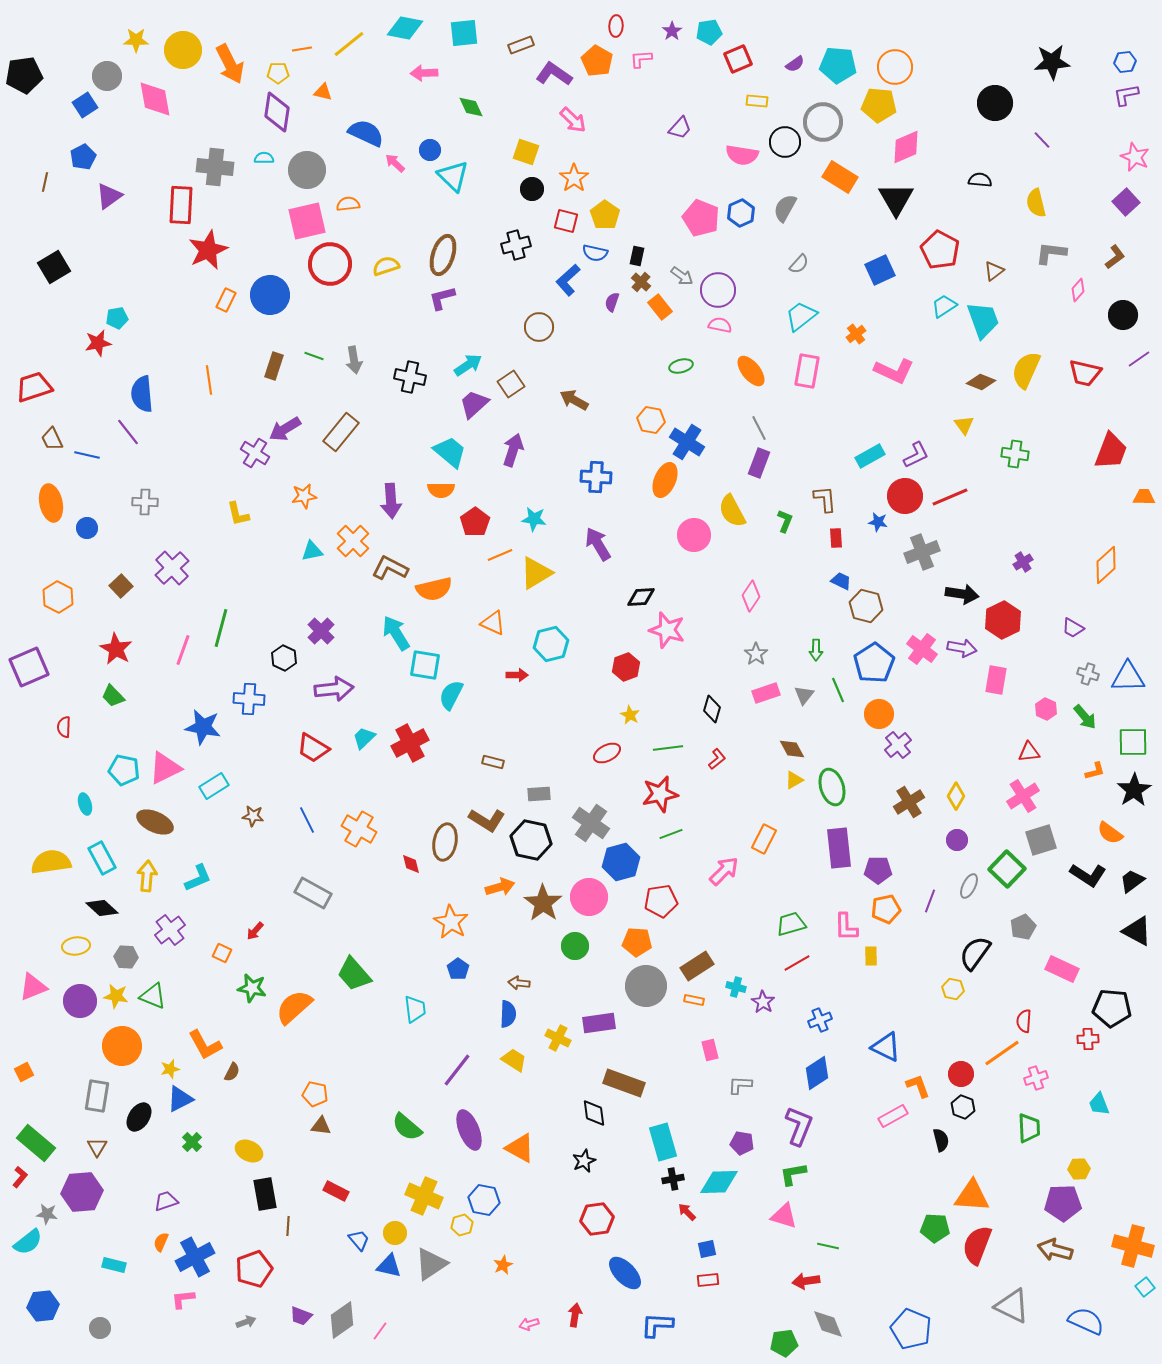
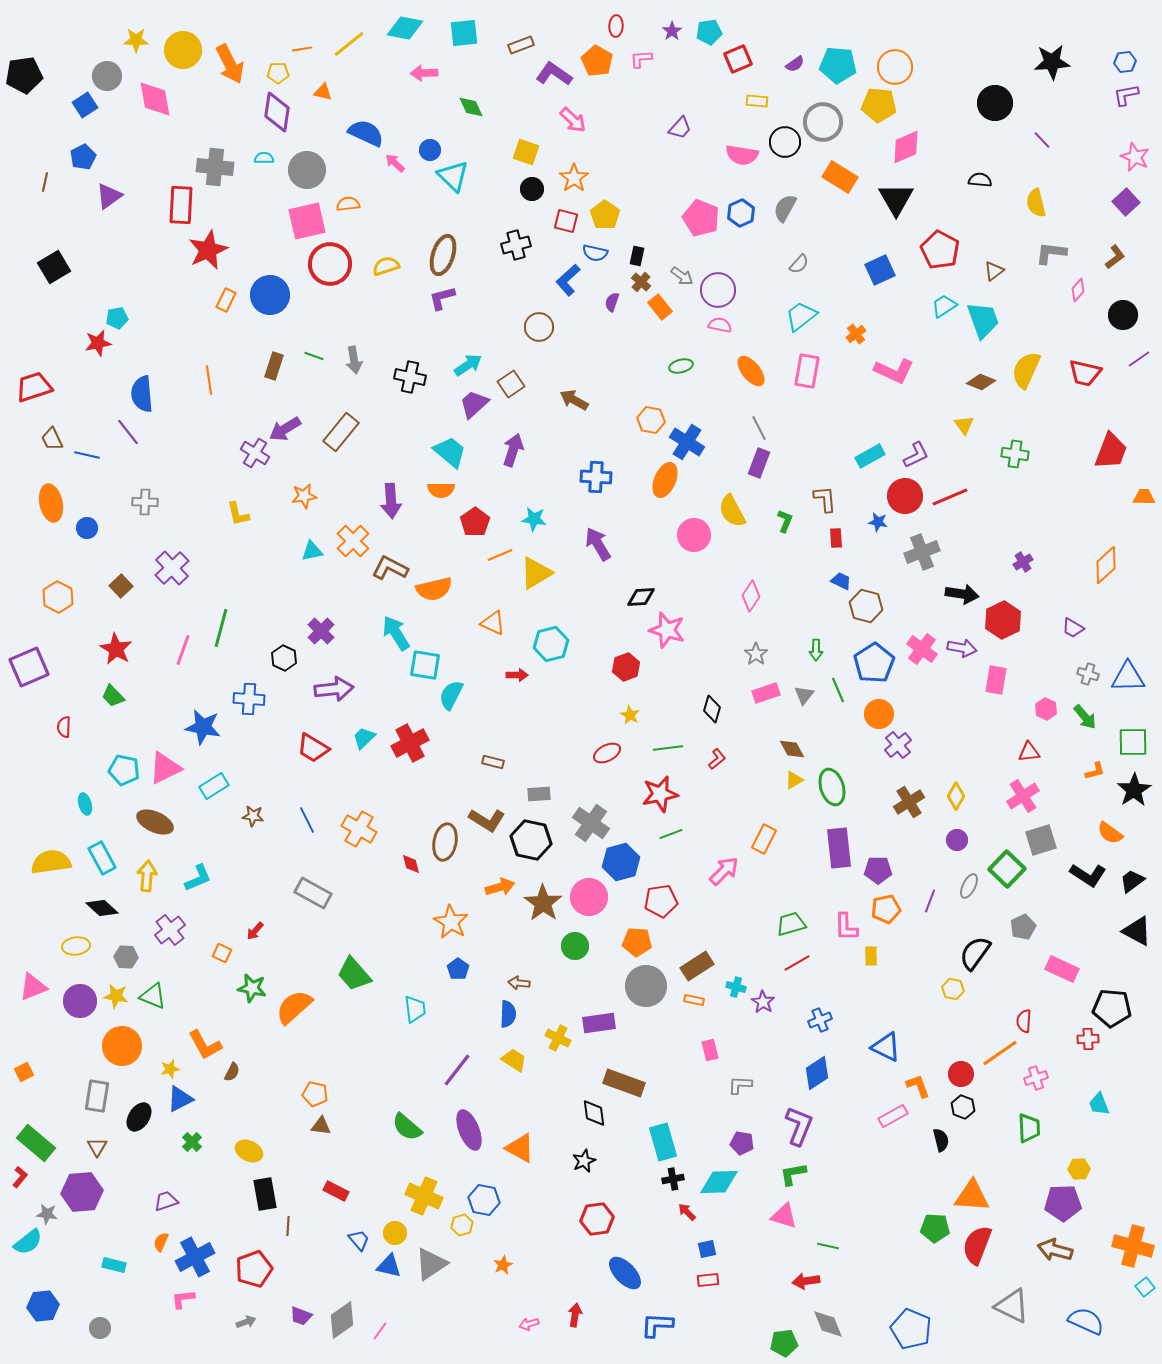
orange line at (1002, 1053): moved 2 px left
